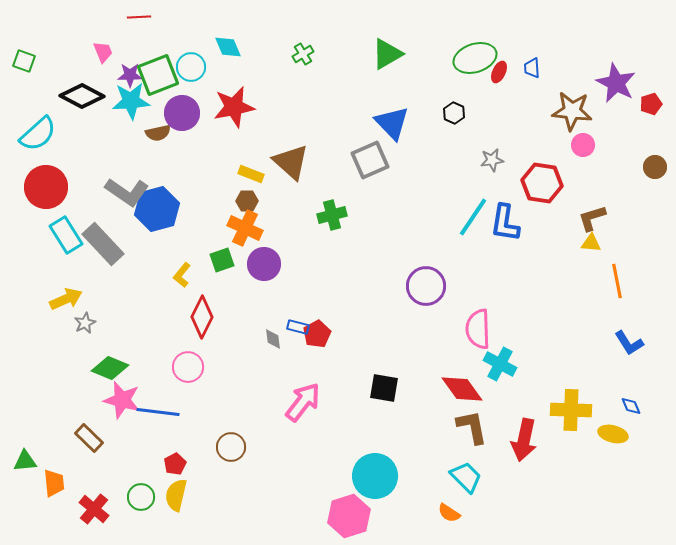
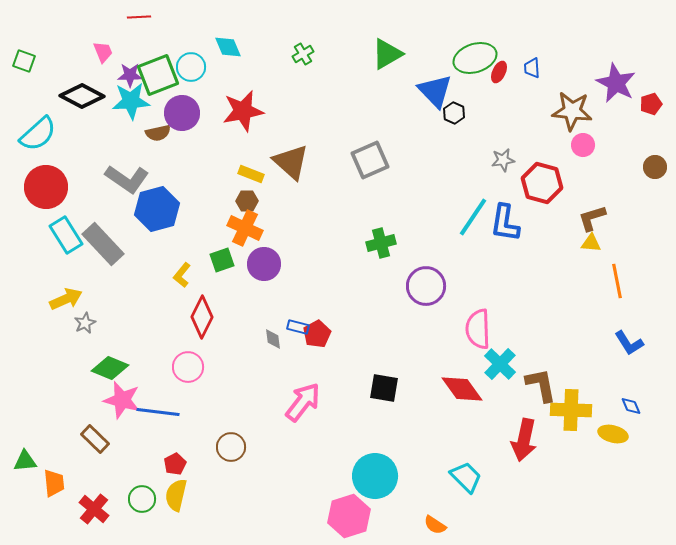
red star at (234, 107): moved 9 px right, 4 px down
blue triangle at (392, 123): moved 43 px right, 32 px up
gray star at (492, 160): moved 11 px right
red hexagon at (542, 183): rotated 6 degrees clockwise
gray L-shape at (127, 192): moved 13 px up
green cross at (332, 215): moved 49 px right, 28 px down
cyan cross at (500, 364): rotated 16 degrees clockwise
brown L-shape at (472, 427): moved 69 px right, 42 px up
brown rectangle at (89, 438): moved 6 px right, 1 px down
green circle at (141, 497): moved 1 px right, 2 px down
orange semicircle at (449, 513): moved 14 px left, 12 px down
